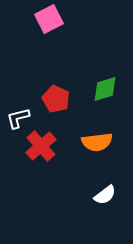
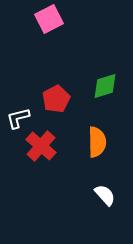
green diamond: moved 3 px up
red pentagon: rotated 20 degrees clockwise
orange semicircle: rotated 84 degrees counterclockwise
red cross: rotated 8 degrees counterclockwise
white semicircle: rotated 95 degrees counterclockwise
